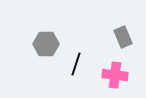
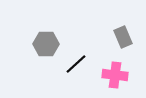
black line: rotated 30 degrees clockwise
